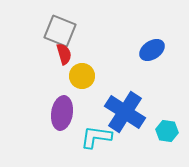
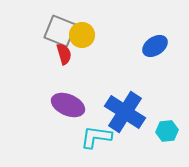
blue ellipse: moved 3 px right, 4 px up
yellow circle: moved 41 px up
purple ellipse: moved 6 px right, 8 px up; rotated 76 degrees counterclockwise
cyan hexagon: rotated 15 degrees counterclockwise
